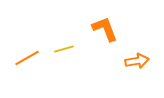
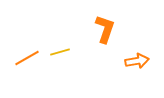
orange L-shape: rotated 40 degrees clockwise
yellow line: moved 4 px left, 3 px down
